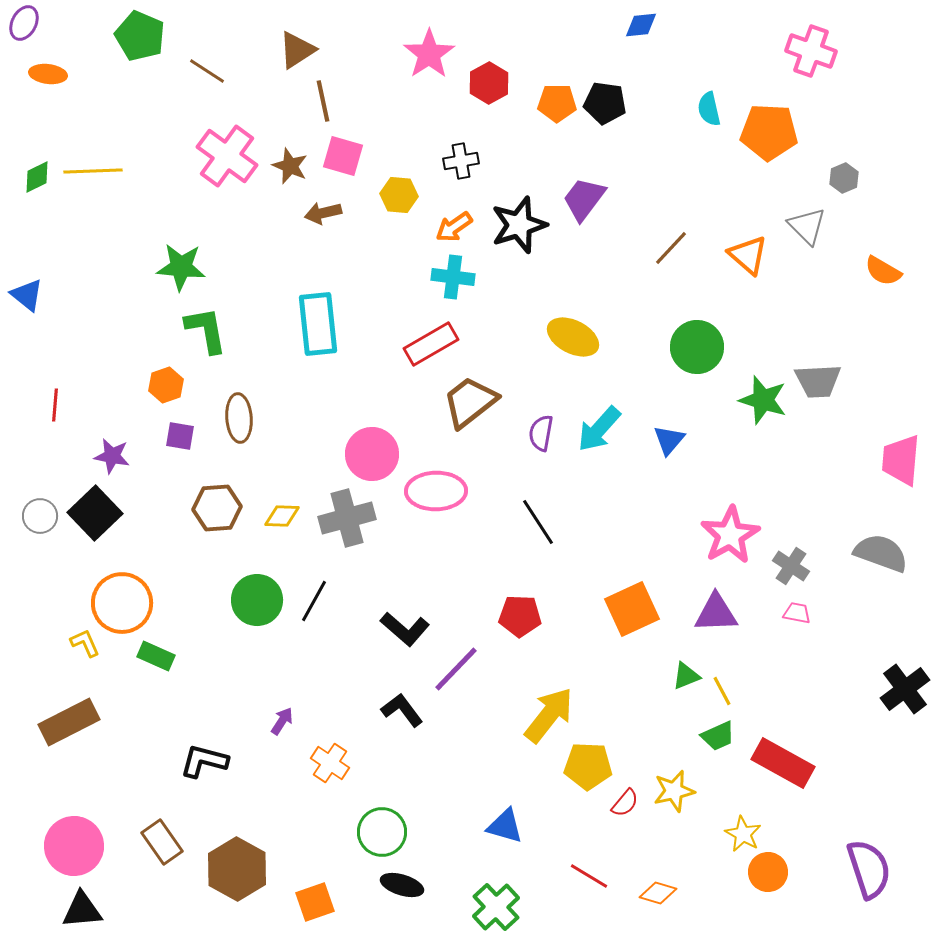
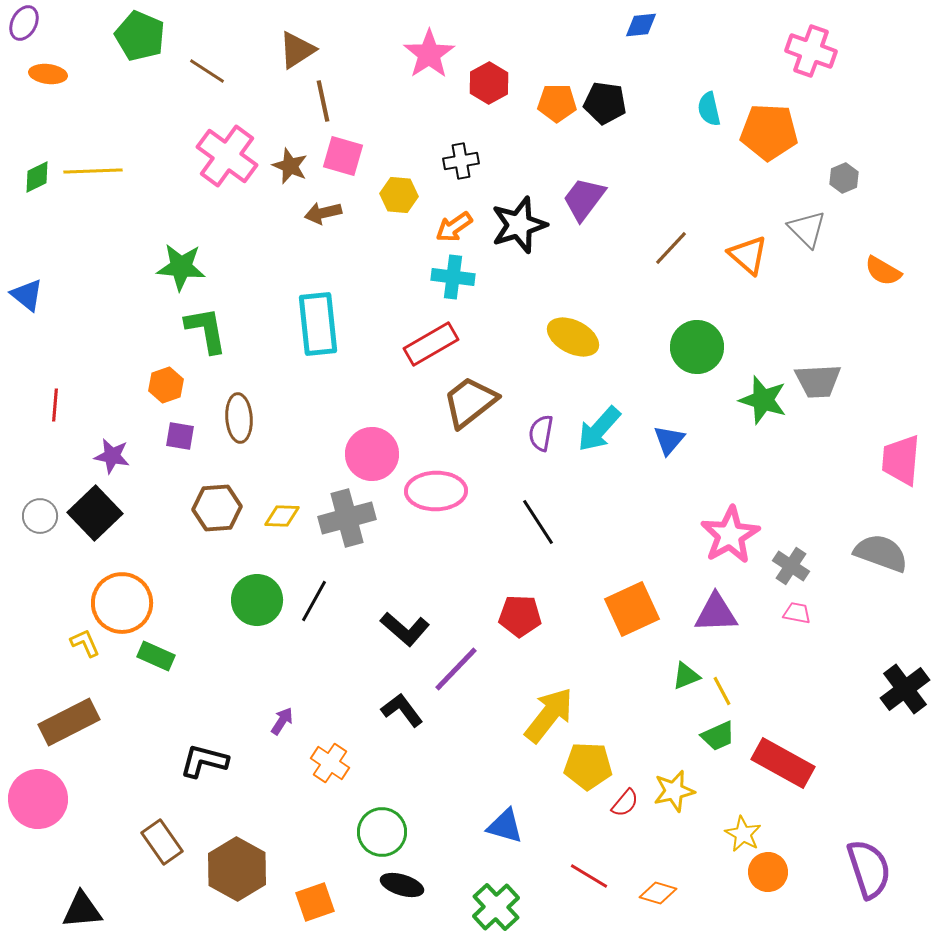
gray triangle at (807, 226): moved 3 px down
pink circle at (74, 846): moved 36 px left, 47 px up
